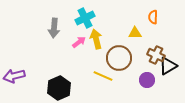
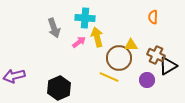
cyan cross: rotated 30 degrees clockwise
gray arrow: rotated 24 degrees counterclockwise
yellow triangle: moved 4 px left, 12 px down
yellow arrow: moved 1 px right, 2 px up
yellow line: moved 6 px right, 1 px down
